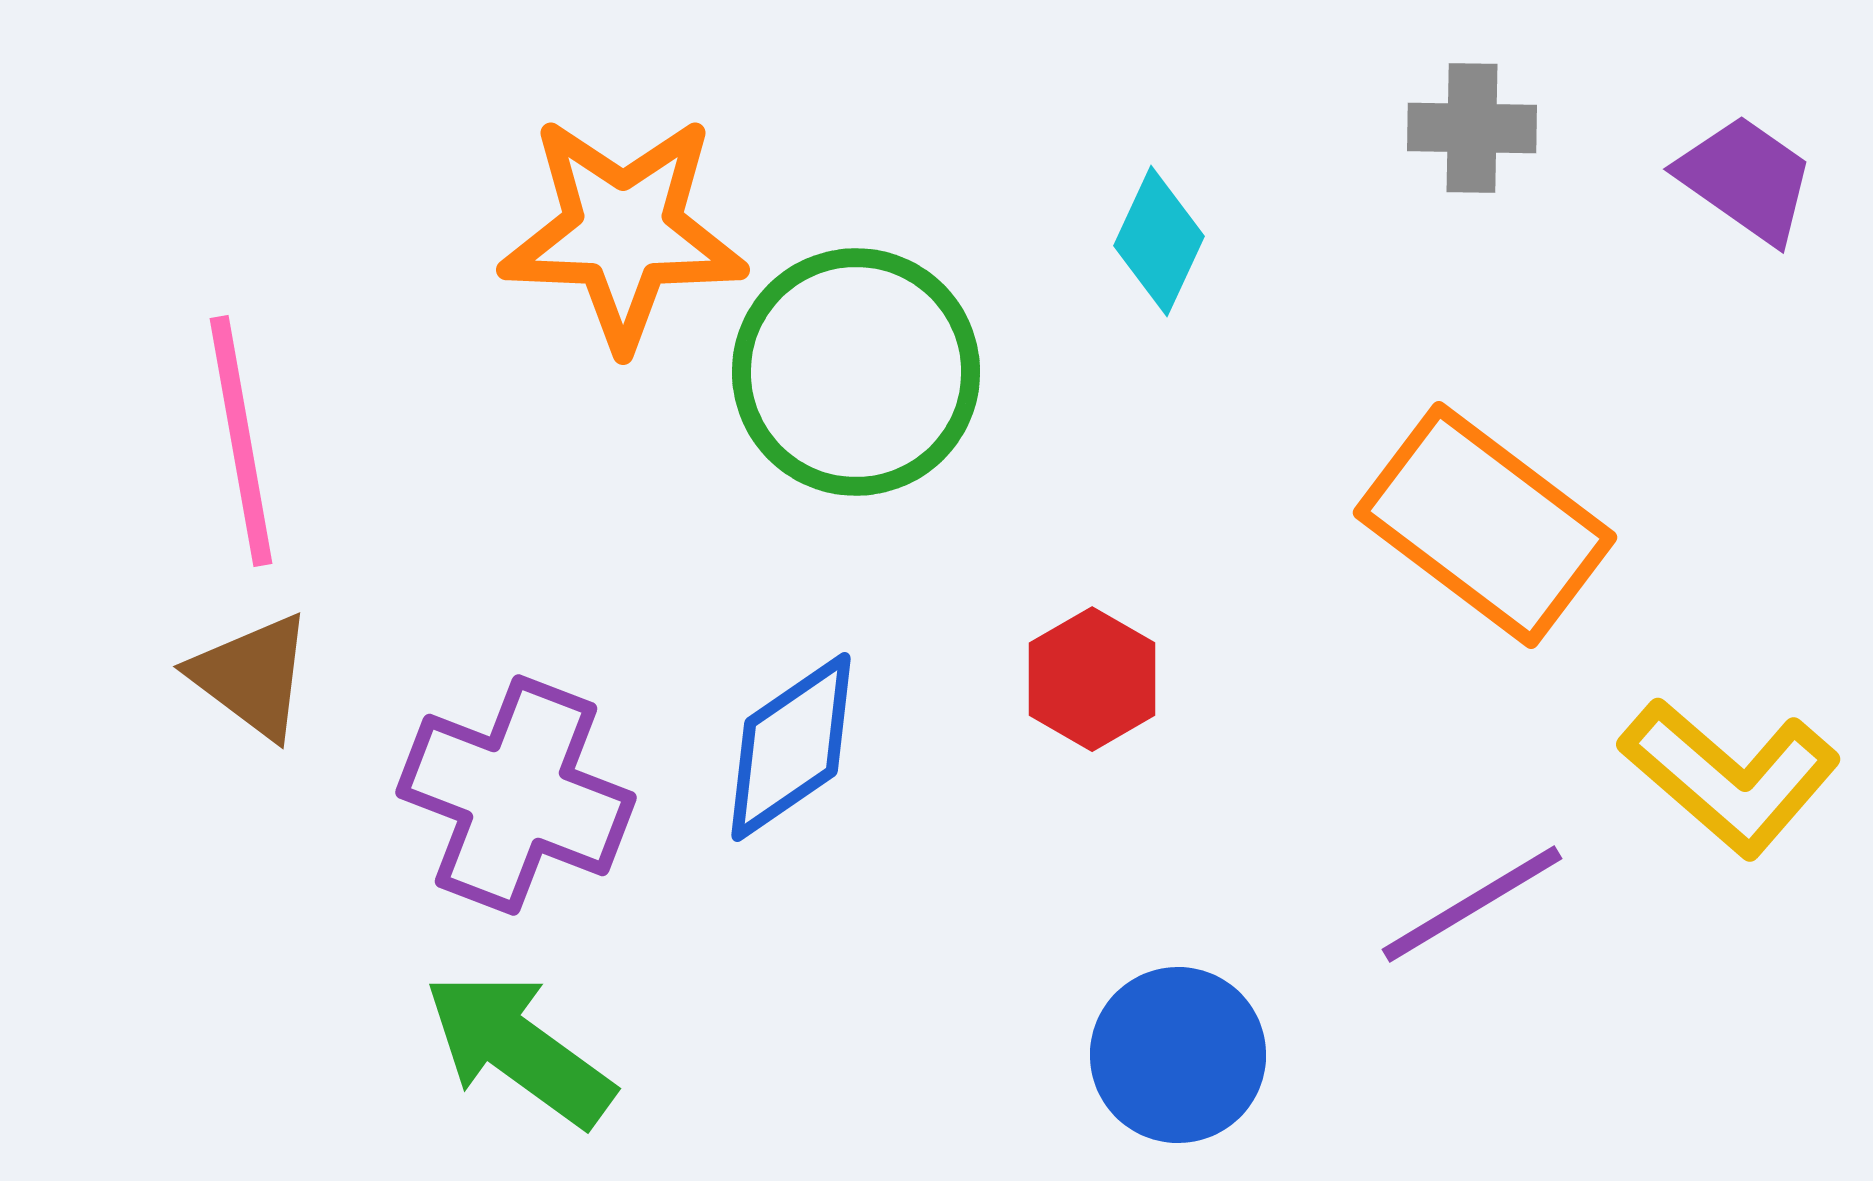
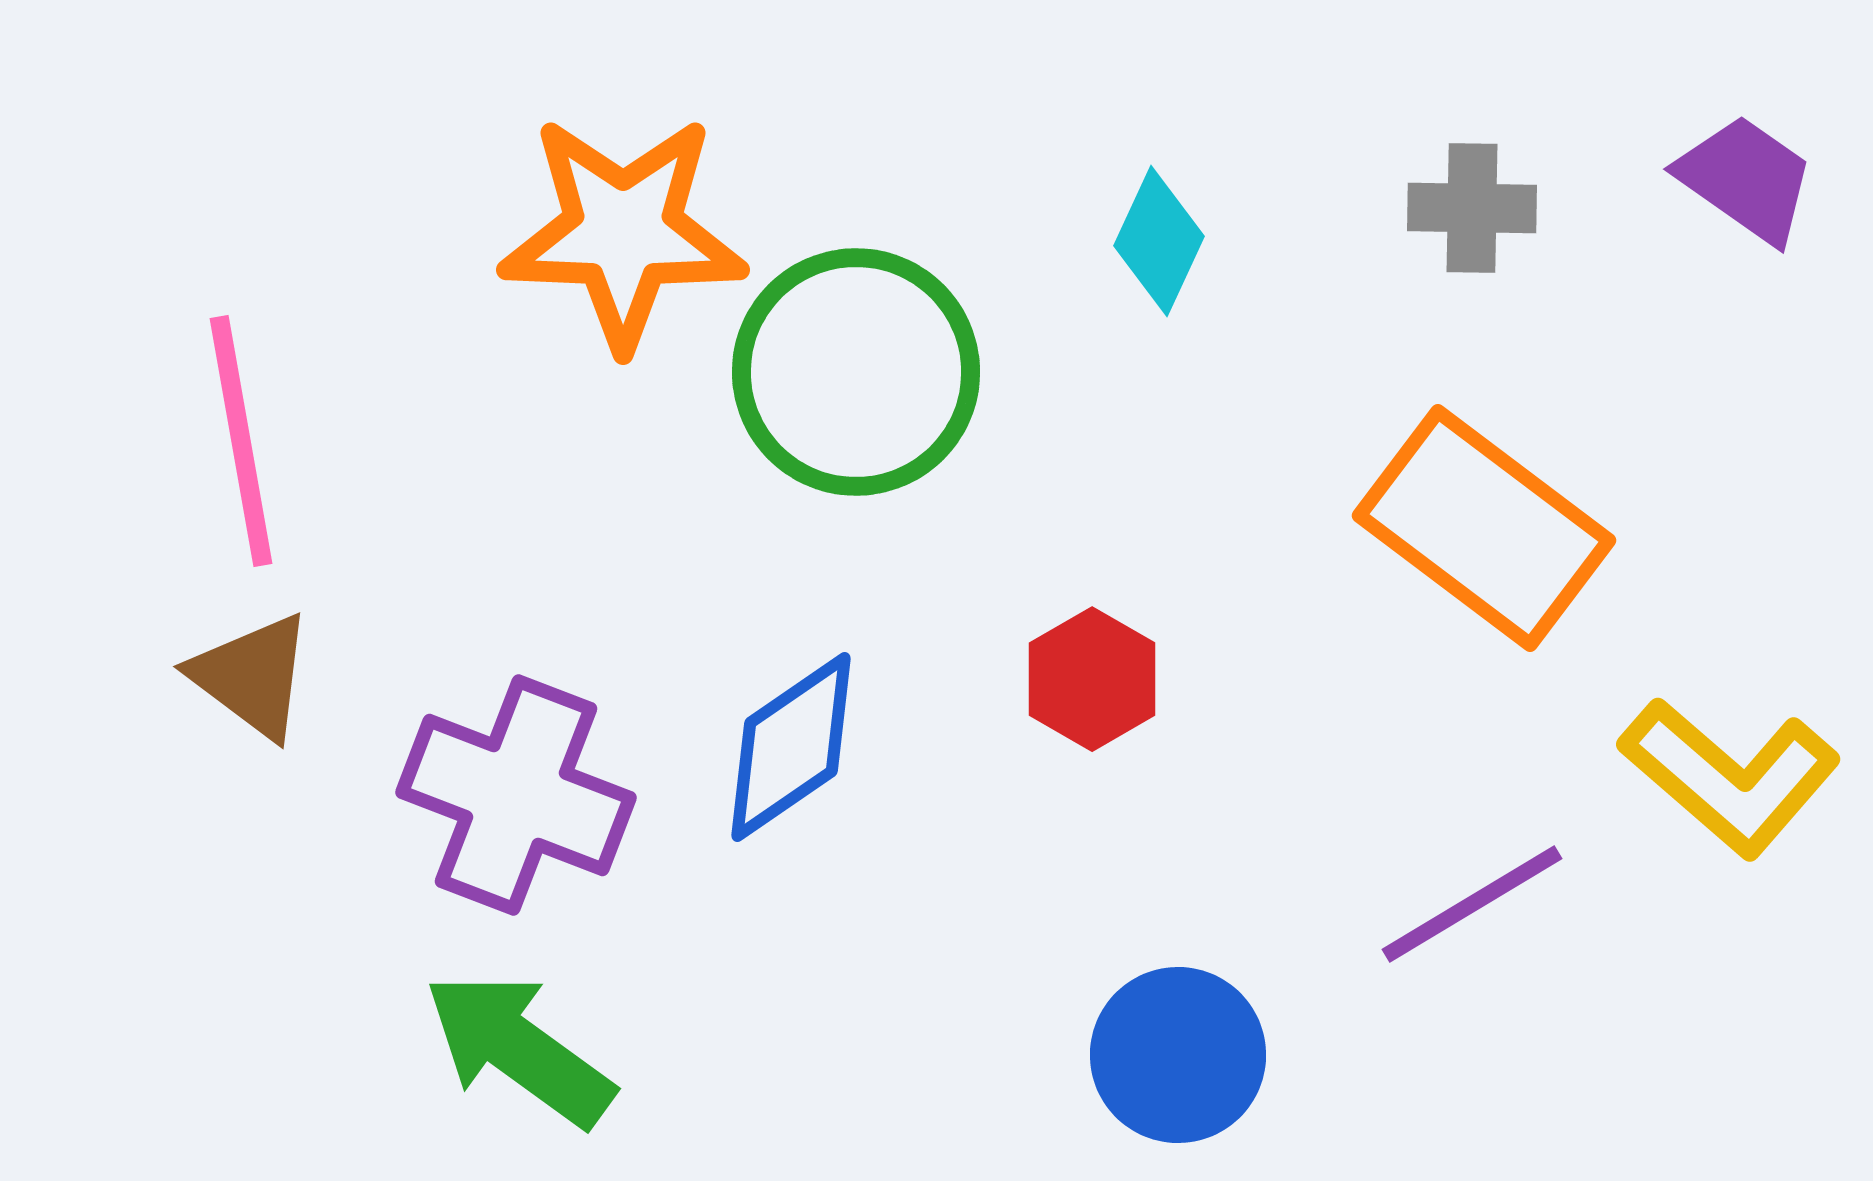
gray cross: moved 80 px down
orange rectangle: moved 1 px left, 3 px down
